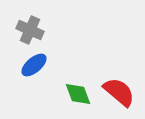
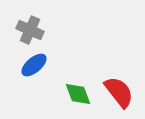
red semicircle: rotated 12 degrees clockwise
